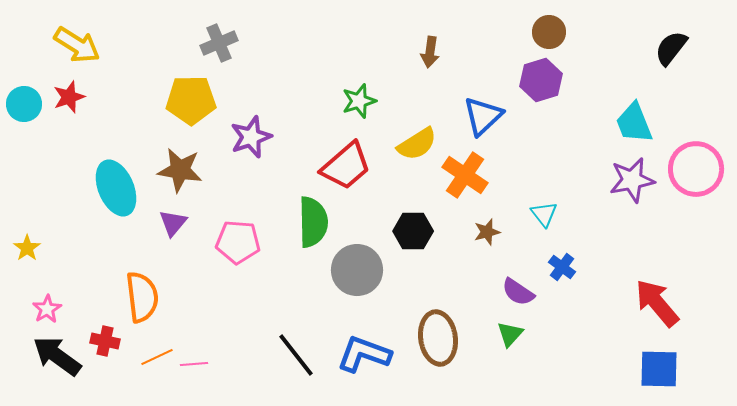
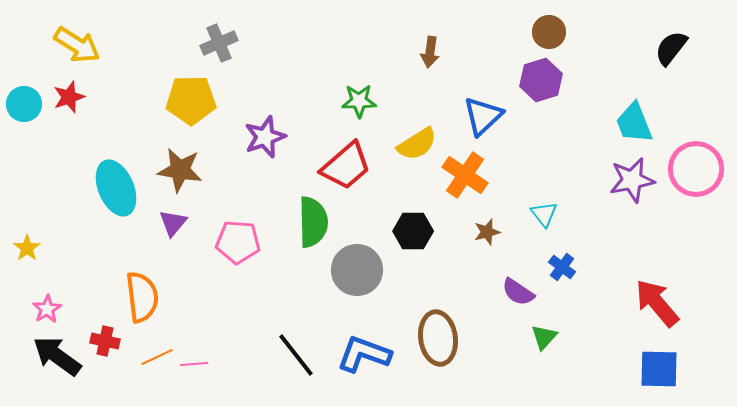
green star at (359, 101): rotated 16 degrees clockwise
purple star at (251, 137): moved 14 px right
green triangle at (510, 334): moved 34 px right, 3 px down
